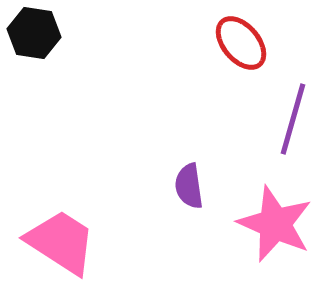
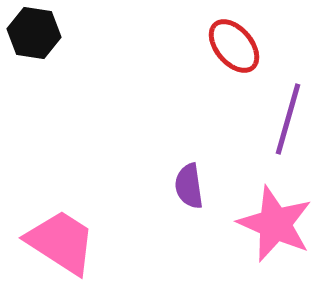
red ellipse: moved 7 px left, 3 px down
purple line: moved 5 px left
